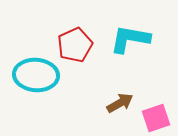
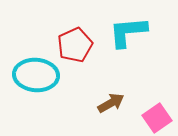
cyan L-shape: moved 2 px left, 7 px up; rotated 15 degrees counterclockwise
brown arrow: moved 9 px left
pink square: moved 1 px right; rotated 16 degrees counterclockwise
